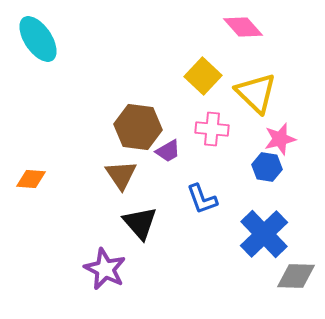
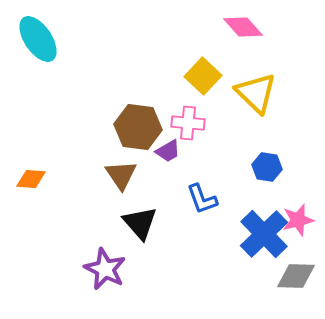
pink cross: moved 24 px left, 6 px up
pink star: moved 18 px right, 81 px down
